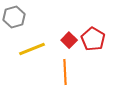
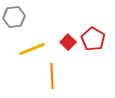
gray hexagon: rotated 10 degrees clockwise
red square: moved 1 px left, 2 px down
orange line: moved 13 px left, 4 px down
